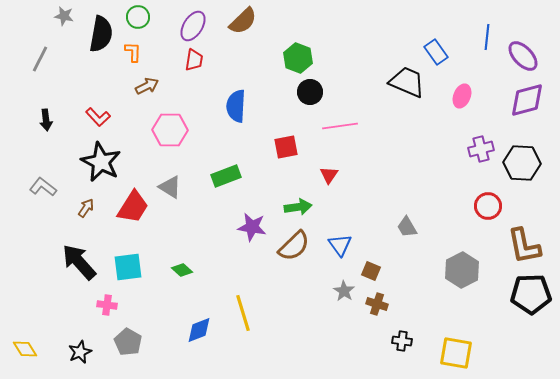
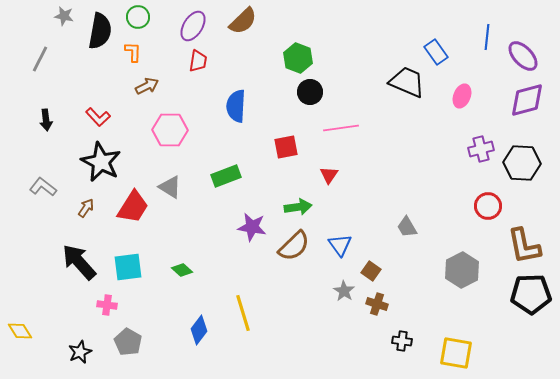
black semicircle at (101, 34): moved 1 px left, 3 px up
red trapezoid at (194, 60): moved 4 px right, 1 px down
pink line at (340, 126): moved 1 px right, 2 px down
brown square at (371, 271): rotated 12 degrees clockwise
blue diamond at (199, 330): rotated 32 degrees counterclockwise
yellow diamond at (25, 349): moved 5 px left, 18 px up
